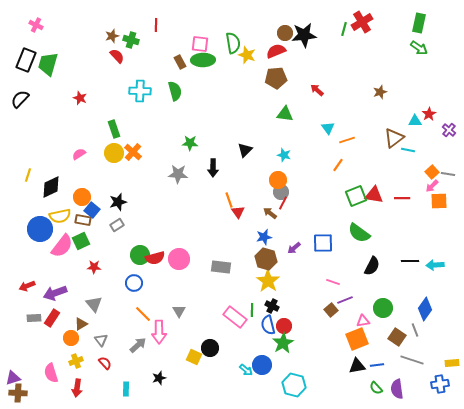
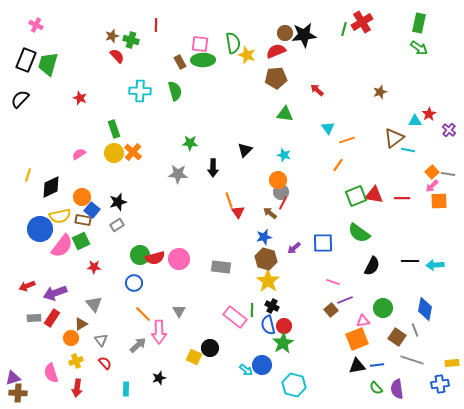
blue diamond at (425, 309): rotated 25 degrees counterclockwise
